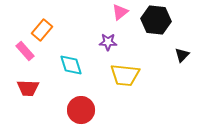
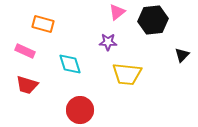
pink triangle: moved 3 px left
black hexagon: moved 3 px left; rotated 12 degrees counterclockwise
orange rectangle: moved 1 px right, 6 px up; rotated 65 degrees clockwise
pink rectangle: rotated 24 degrees counterclockwise
cyan diamond: moved 1 px left, 1 px up
yellow trapezoid: moved 2 px right, 1 px up
red trapezoid: moved 1 px left, 3 px up; rotated 15 degrees clockwise
red circle: moved 1 px left
